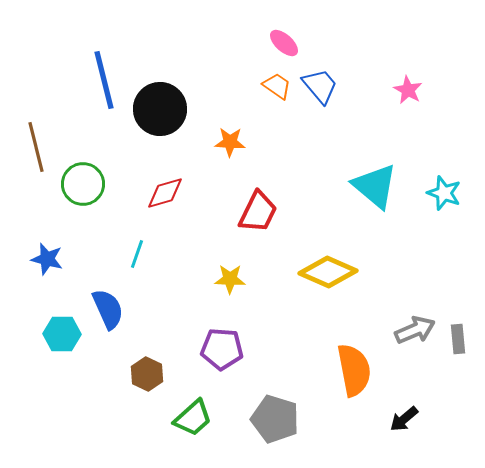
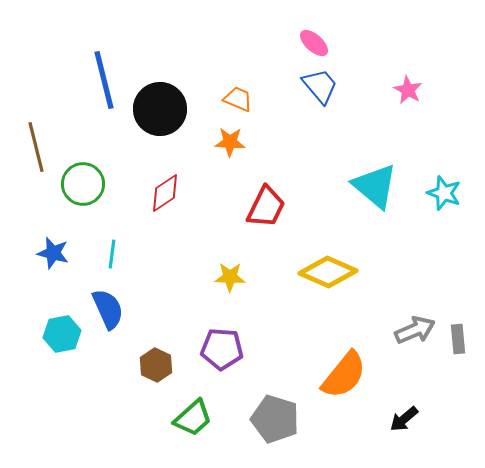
pink ellipse: moved 30 px right
orange trapezoid: moved 39 px left, 13 px down; rotated 12 degrees counterclockwise
red diamond: rotated 18 degrees counterclockwise
red trapezoid: moved 8 px right, 5 px up
cyan line: moved 25 px left; rotated 12 degrees counterclockwise
blue star: moved 6 px right, 6 px up
yellow star: moved 2 px up
cyan hexagon: rotated 12 degrees counterclockwise
orange semicircle: moved 10 px left, 5 px down; rotated 50 degrees clockwise
brown hexagon: moved 9 px right, 9 px up
